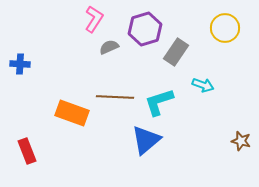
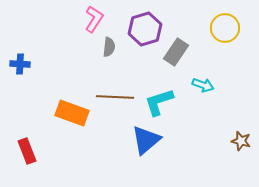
gray semicircle: rotated 120 degrees clockwise
